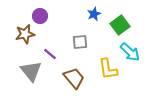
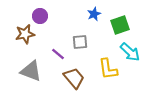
green square: rotated 18 degrees clockwise
purple line: moved 8 px right
gray triangle: rotated 30 degrees counterclockwise
